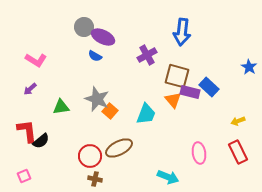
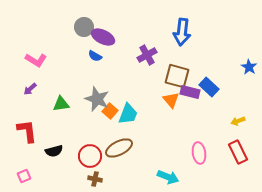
orange triangle: moved 2 px left
green triangle: moved 3 px up
cyan trapezoid: moved 18 px left
black semicircle: moved 13 px right, 10 px down; rotated 24 degrees clockwise
